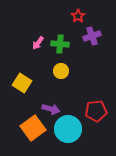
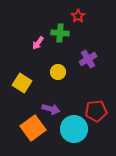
purple cross: moved 4 px left, 23 px down; rotated 12 degrees counterclockwise
green cross: moved 11 px up
yellow circle: moved 3 px left, 1 px down
cyan circle: moved 6 px right
